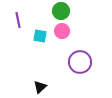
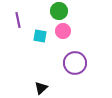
green circle: moved 2 px left
pink circle: moved 1 px right
purple circle: moved 5 px left, 1 px down
black triangle: moved 1 px right, 1 px down
